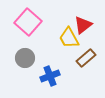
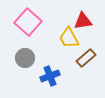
red triangle: moved 4 px up; rotated 30 degrees clockwise
